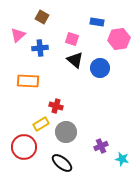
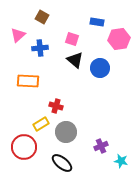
cyan star: moved 1 px left, 2 px down
